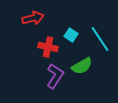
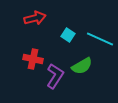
red arrow: moved 2 px right
cyan square: moved 3 px left
cyan line: rotated 32 degrees counterclockwise
red cross: moved 15 px left, 12 px down
